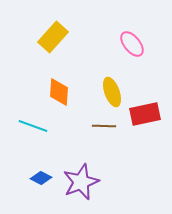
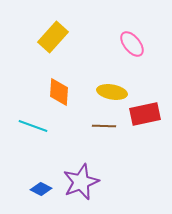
yellow ellipse: rotated 60 degrees counterclockwise
blue diamond: moved 11 px down
